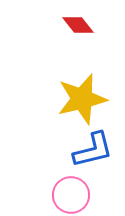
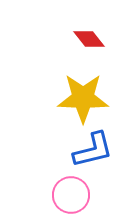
red diamond: moved 11 px right, 14 px down
yellow star: moved 1 px right, 1 px up; rotated 15 degrees clockwise
